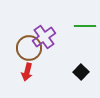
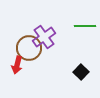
red arrow: moved 10 px left, 7 px up
